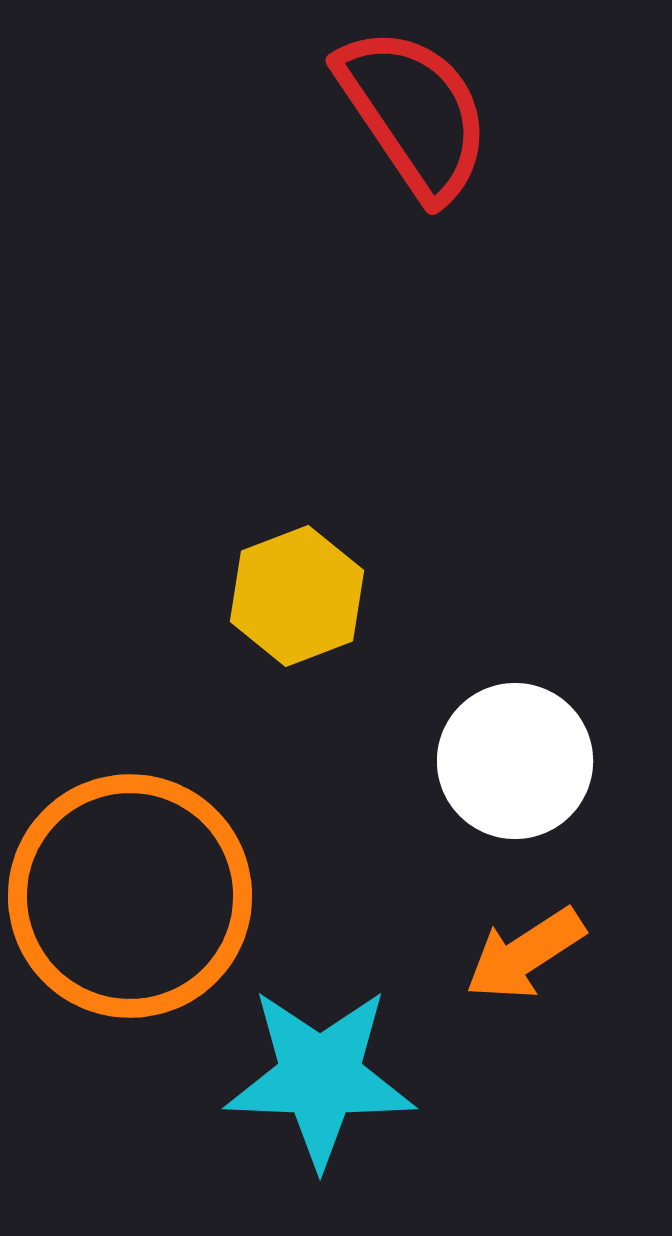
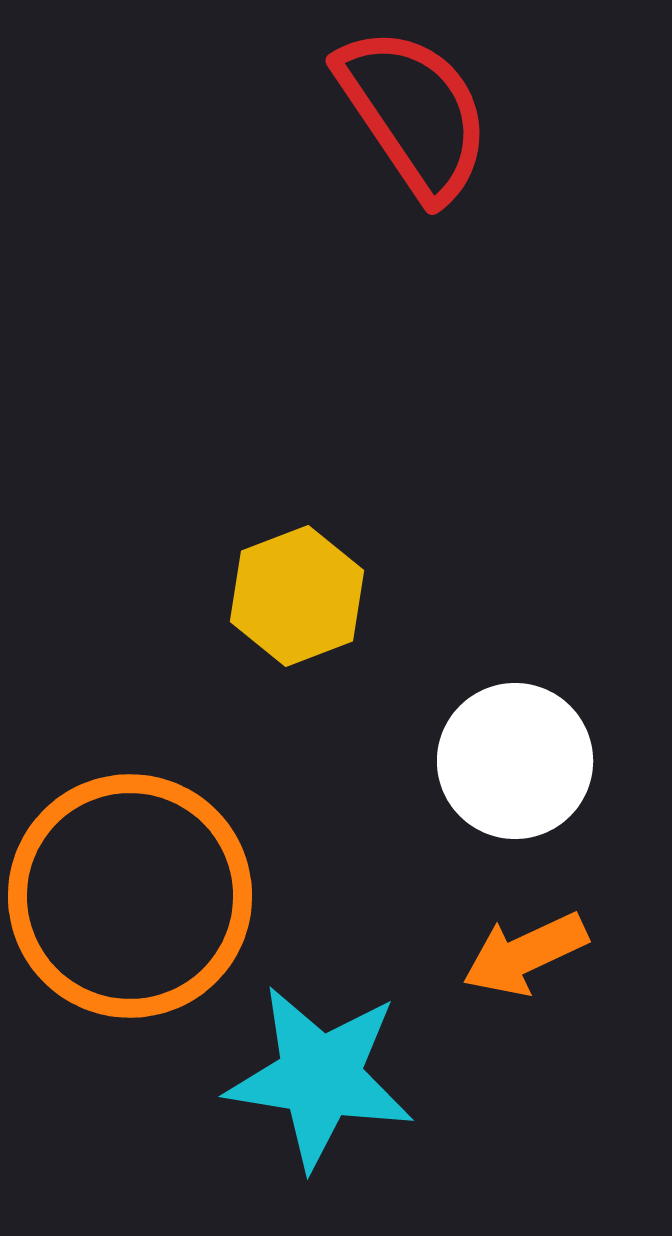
orange arrow: rotated 8 degrees clockwise
cyan star: rotated 7 degrees clockwise
